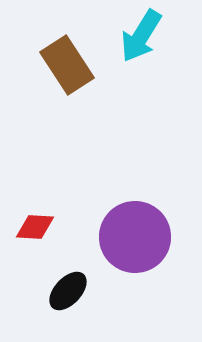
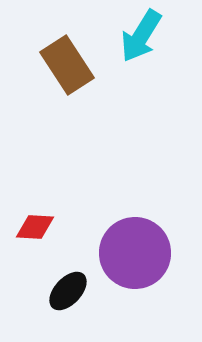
purple circle: moved 16 px down
